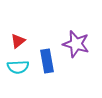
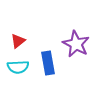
purple star: rotated 12 degrees clockwise
blue rectangle: moved 1 px right, 2 px down
